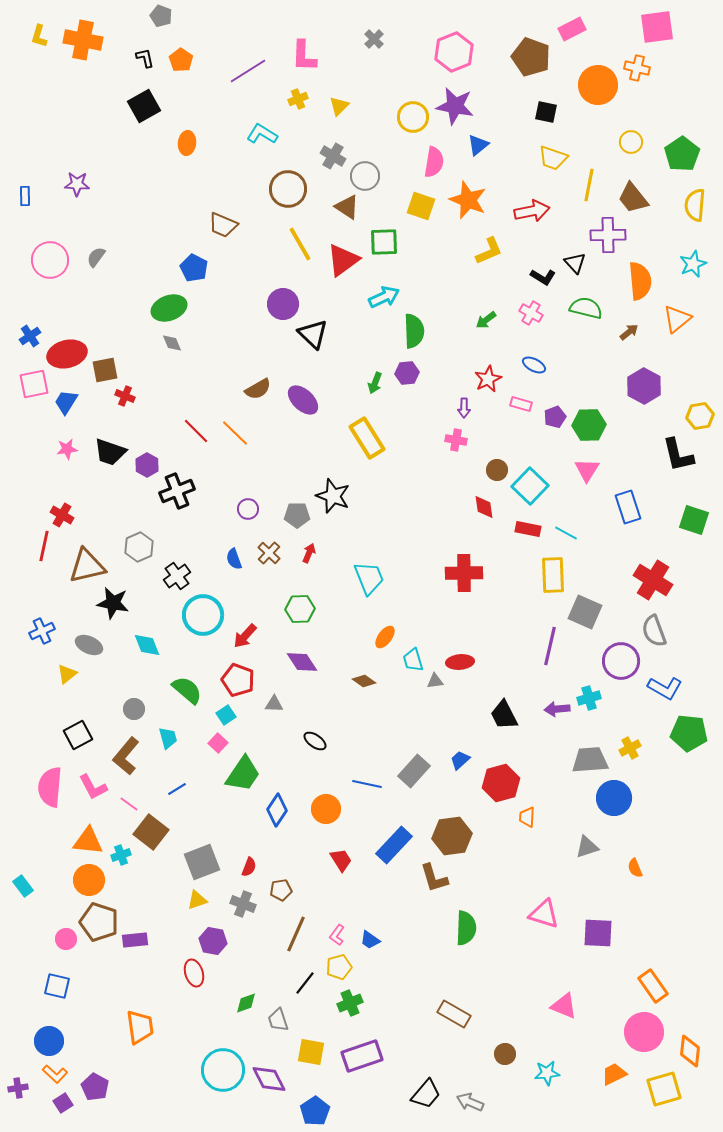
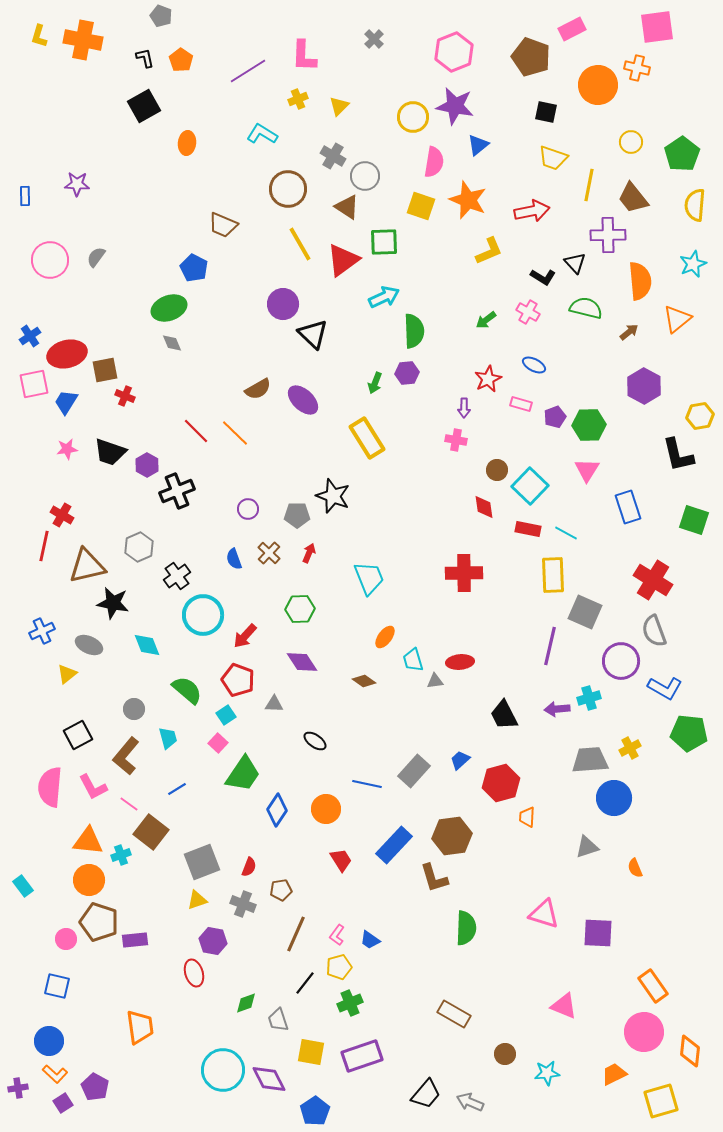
pink cross at (531, 313): moved 3 px left, 1 px up
yellow square at (664, 1089): moved 3 px left, 12 px down
